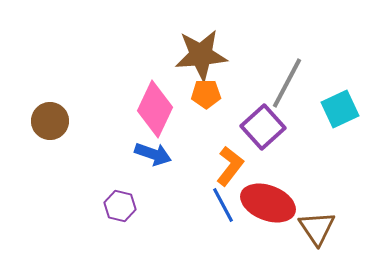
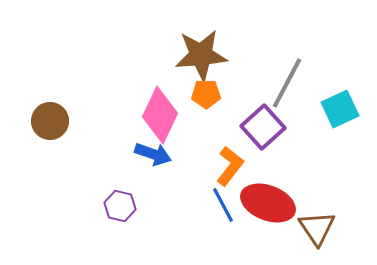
pink diamond: moved 5 px right, 6 px down
